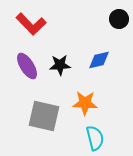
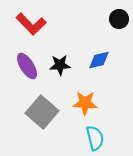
gray square: moved 2 px left, 4 px up; rotated 28 degrees clockwise
